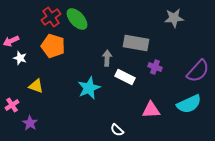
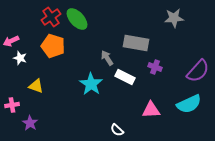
gray arrow: rotated 35 degrees counterclockwise
cyan star: moved 2 px right, 4 px up; rotated 15 degrees counterclockwise
pink cross: rotated 24 degrees clockwise
